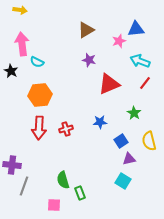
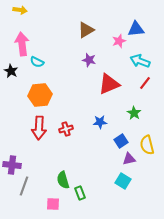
yellow semicircle: moved 2 px left, 4 px down
pink square: moved 1 px left, 1 px up
